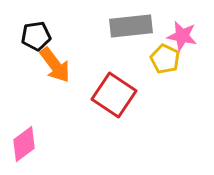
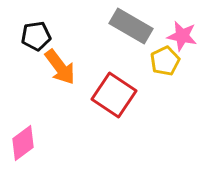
gray rectangle: rotated 36 degrees clockwise
yellow pentagon: moved 2 px down; rotated 20 degrees clockwise
orange arrow: moved 5 px right, 2 px down
pink diamond: moved 1 px left, 1 px up
